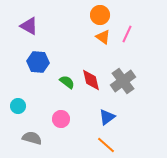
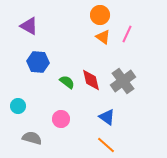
blue triangle: rotated 48 degrees counterclockwise
